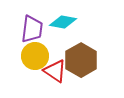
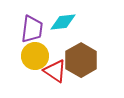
cyan diamond: rotated 16 degrees counterclockwise
